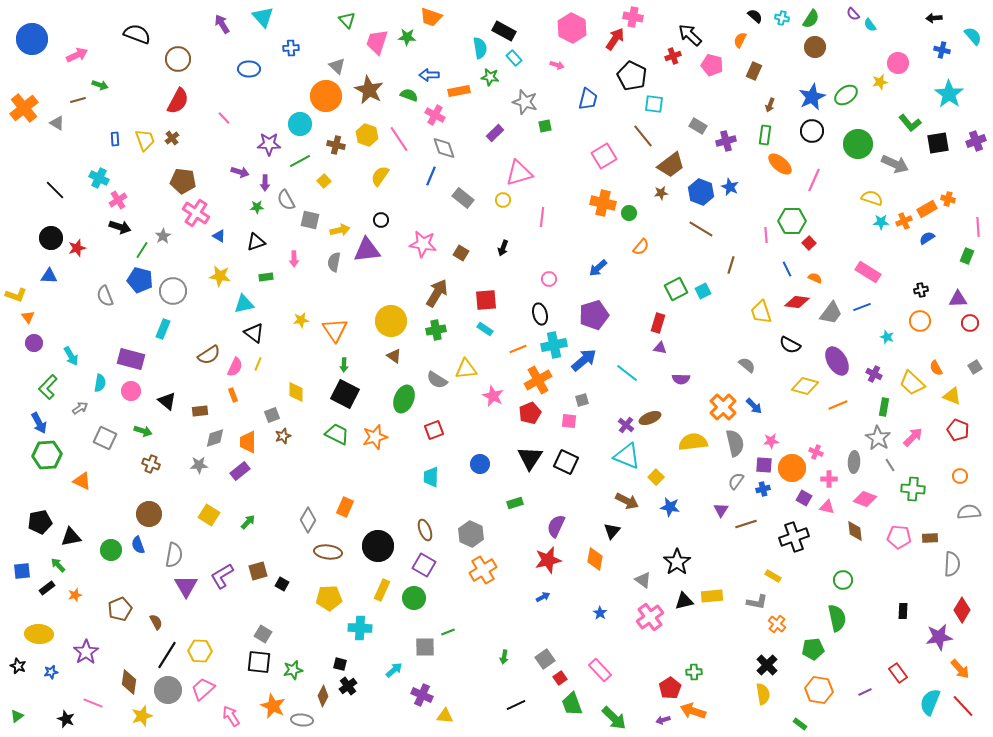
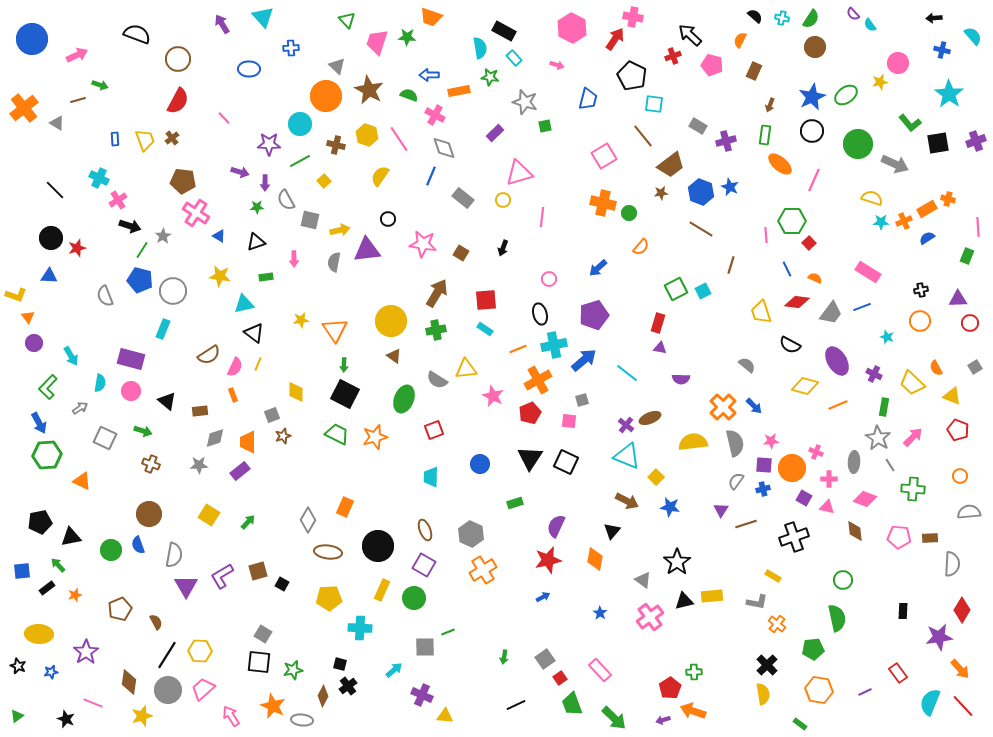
black circle at (381, 220): moved 7 px right, 1 px up
black arrow at (120, 227): moved 10 px right, 1 px up
